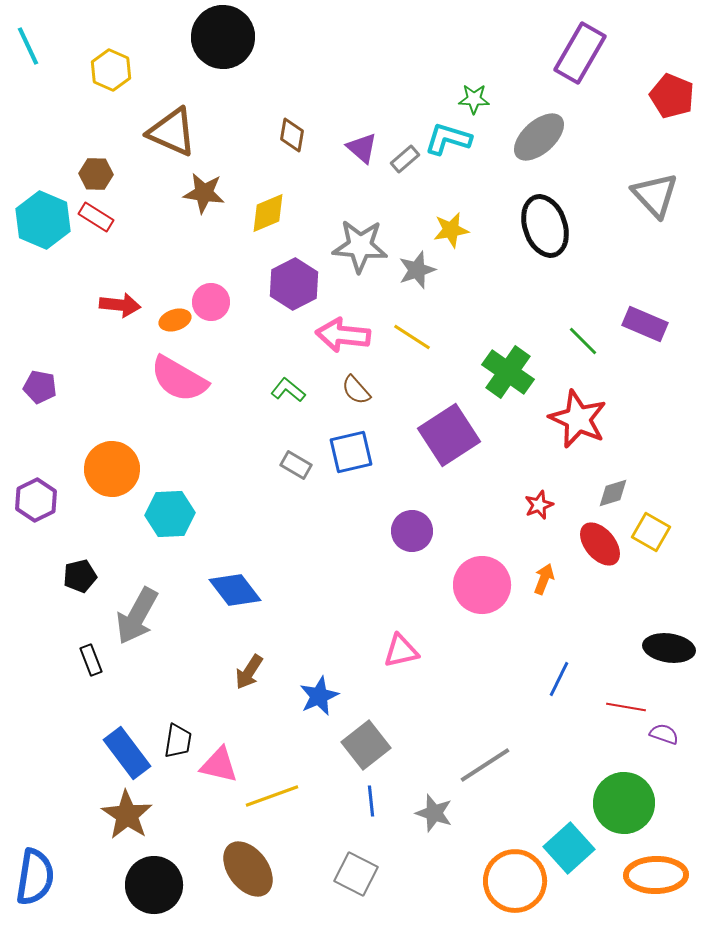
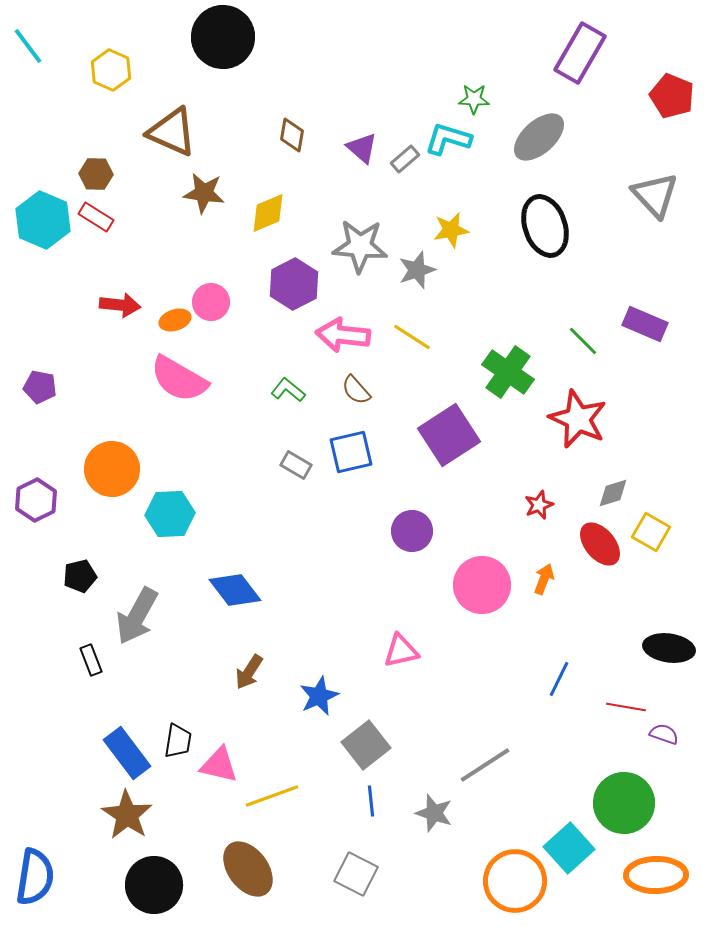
cyan line at (28, 46): rotated 12 degrees counterclockwise
